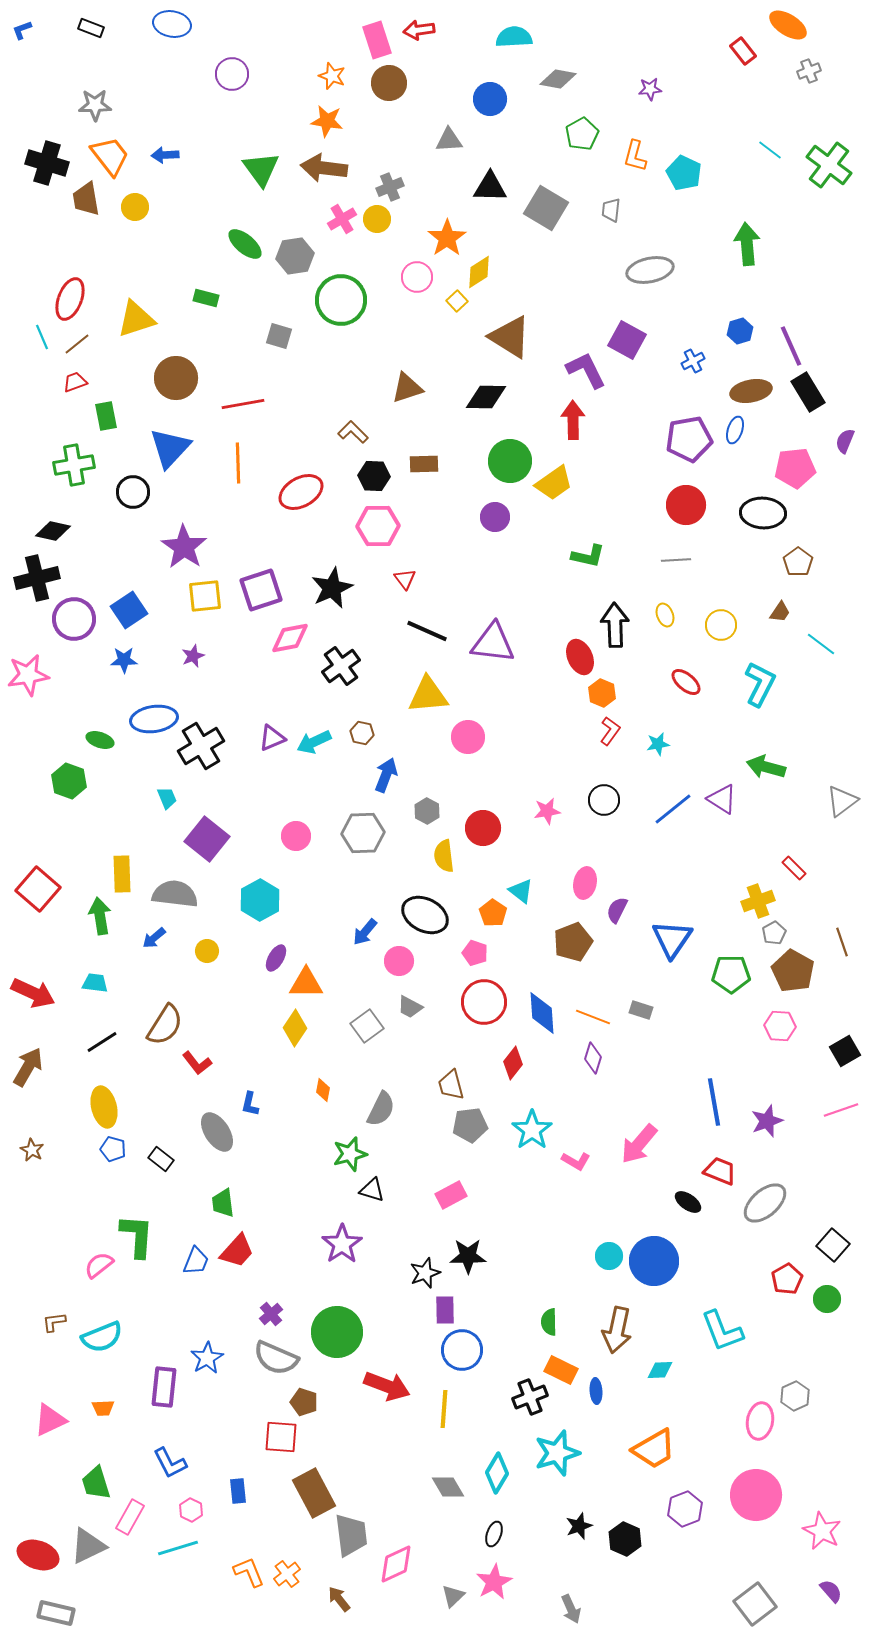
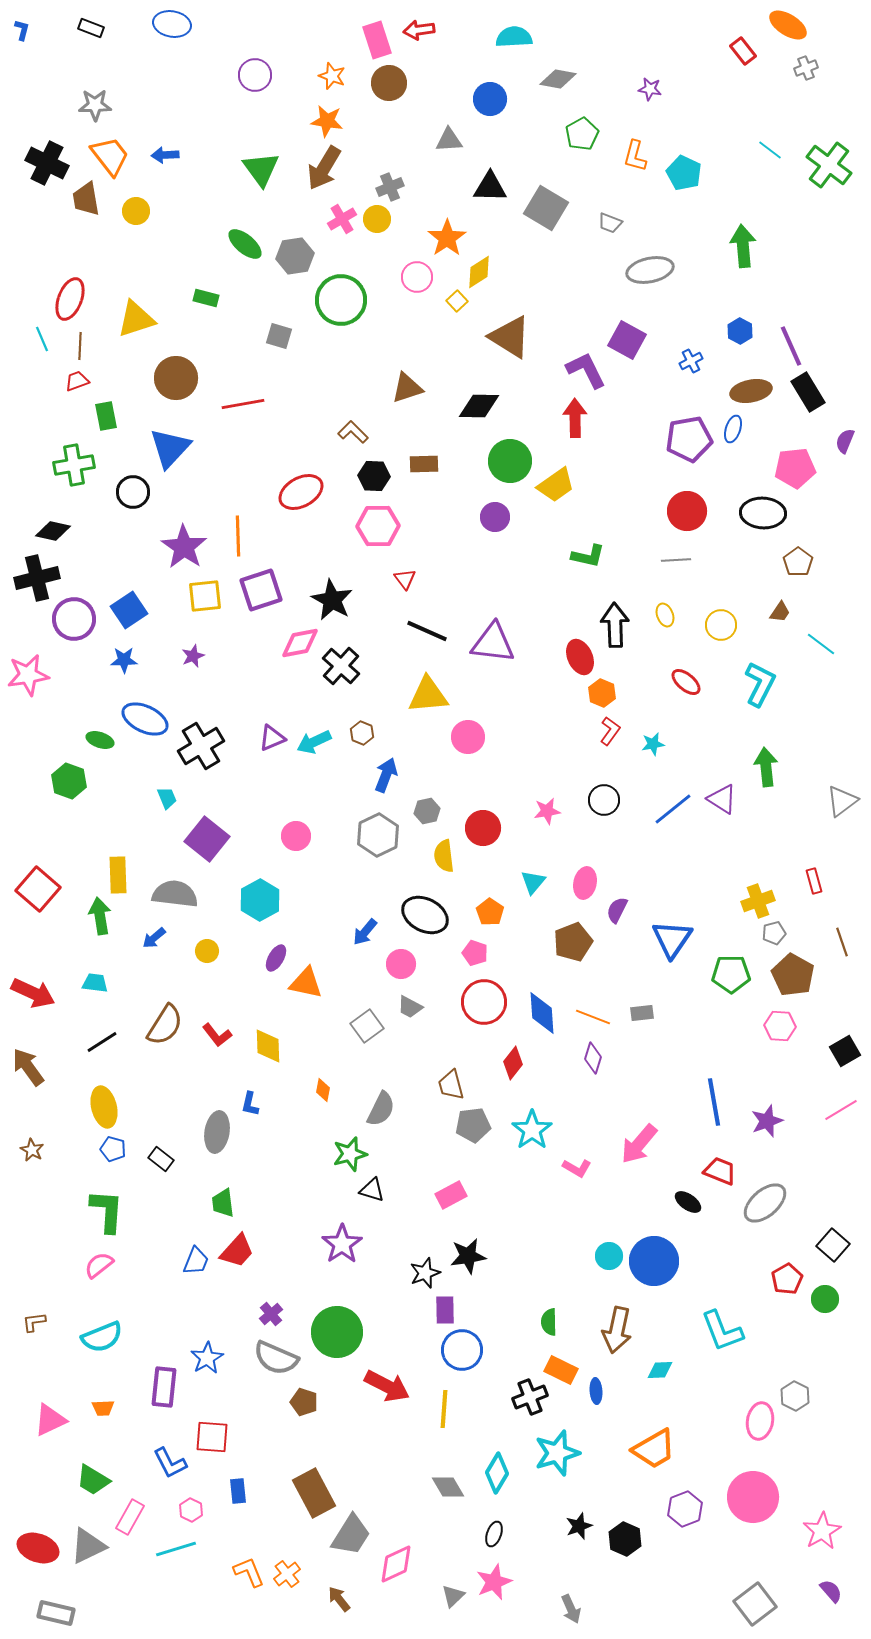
blue L-shape at (22, 30): rotated 125 degrees clockwise
gray cross at (809, 71): moved 3 px left, 3 px up
purple circle at (232, 74): moved 23 px right, 1 px down
purple star at (650, 89): rotated 15 degrees clockwise
black cross at (47, 163): rotated 9 degrees clockwise
brown arrow at (324, 168): rotated 66 degrees counterclockwise
yellow circle at (135, 207): moved 1 px right, 4 px down
gray trapezoid at (611, 210): moved 1 px left, 13 px down; rotated 75 degrees counterclockwise
green arrow at (747, 244): moved 4 px left, 2 px down
blue hexagon at (740, 331): rotated 15 degrees counterclockwise
cyan line at (42, 337): moved 2 px down
brown line at (77, 344): moved 3 px right, 2 px down; rotated 48 degrees counterclockwise
blue cross at (693, 361): moved 2 px left
red trapezoid at (75, 382): moved 2 px right, 1 px up
black diamond at (486, 397): moved 7 px left, 9 px down
red arrow at (573, 420): moved 2 px right, 2 px up
blue ellipse at (735, 430): moved 2 px left, 1 px up
orange line at (238, 463): moved 73 px down
yellow trapezoid at (554, 483): moved 2 px right, 2 px down
red circle at (686, 505): moved 1 px right, 6 px down
black star at (332, 588): moved 12 px down; rotated 18 degrees counterclockwise
pink diamond at (290, 638): moved 10 px right, 5 px down
black cross at (341, 666): rotated 12 degrees counterclockwise
blue ellipse at (154, 719): moved 9 px left; rotated 33 degrees clockwise
brown hexagon at (362, 733): rotated 10 degrees clockwise
cyan star at (658, 744): moved 5 px left
green arrow at (766, 767): rotated 69 degrees clockwise
gray hexagon at (427, 811): rotated 20 degrees clockwise
gray hexagon at (363, 833): moved 15 px right, 2 px down; rotated 24 degrees counterclockwise
red rectangle at (794, 868): moved 20 px right, 13 px down; rotated 30 degrees clockwise
yellow rectangle at (122, 874): moved 4 px left, 1 px down
cyan triangle at (521, 891): moved 12 px right, 9 px up; rotated 32 degrees clockwise
orange pentagon at (493, 913): moved 3 px left, 1 px up
gray pentagon at (774, 933): rotated 15 degrees clockwise
pink circle at (399, 961): moved 2 px right, 3 px down
brown pentagon at (793, 971): moved 4 px down
orange triangle at (306, 983): rotated 12 degrees clockwise
gray rectangle at (641, 1010): moved 1 px right, 3 px down; rotated 25 degrees counterclockwise
yellow diamond at (295, 1028): moved 27 px left, 18 px down; rotated 36 degrees counterclockwise
red L-shape at (197, 1063): moved 20 px right, 28 px up
brown arrow at (28, 1067): rotated 66 degrees counterclockwise
pink line at (841, 1110): rotated 12 degrees counterclockwise
gray pentagon at (470, 1125): moved 3 px right
gray ellipse at (217, 1132): rotated 42 degrees clockwise
pink L-shape at (576, 1161): moved 1 px right, 7 px down
green L-shape at (137, 1236): moved 30 px left, 25 px up
black star at (468, 1256): rotated 9 degrees counterclockwise
green circle at (827, 1299): moved 2 px left
brown L-shape at (54, 1322): moved 20 px left
red arrow at (387, 1386): rotated 6 degrees clockwise
gray hexagon at (795, 1396): rotated 8 degrees counterclockwise
red square at (281, 1437): moved 69 px left
green trapezoid at (96, 1483): moved 3 px left, 3 px up; rotated 42 degrees counterclockwise
pink circle at (756, 1495): moved 3 px left, 2 px down
pink star at (822, 1531): rotated 15 degrees clockwise
gray trapezoid at (351, 1535): rotated 39 degrees clockwise
cyan line at (178, 1548): moved 2 px left, 1 px down
red ellipse at (38, 1555): moved 7 px up
pink star at (494, 1582): rotated 6 degrees clockwise
